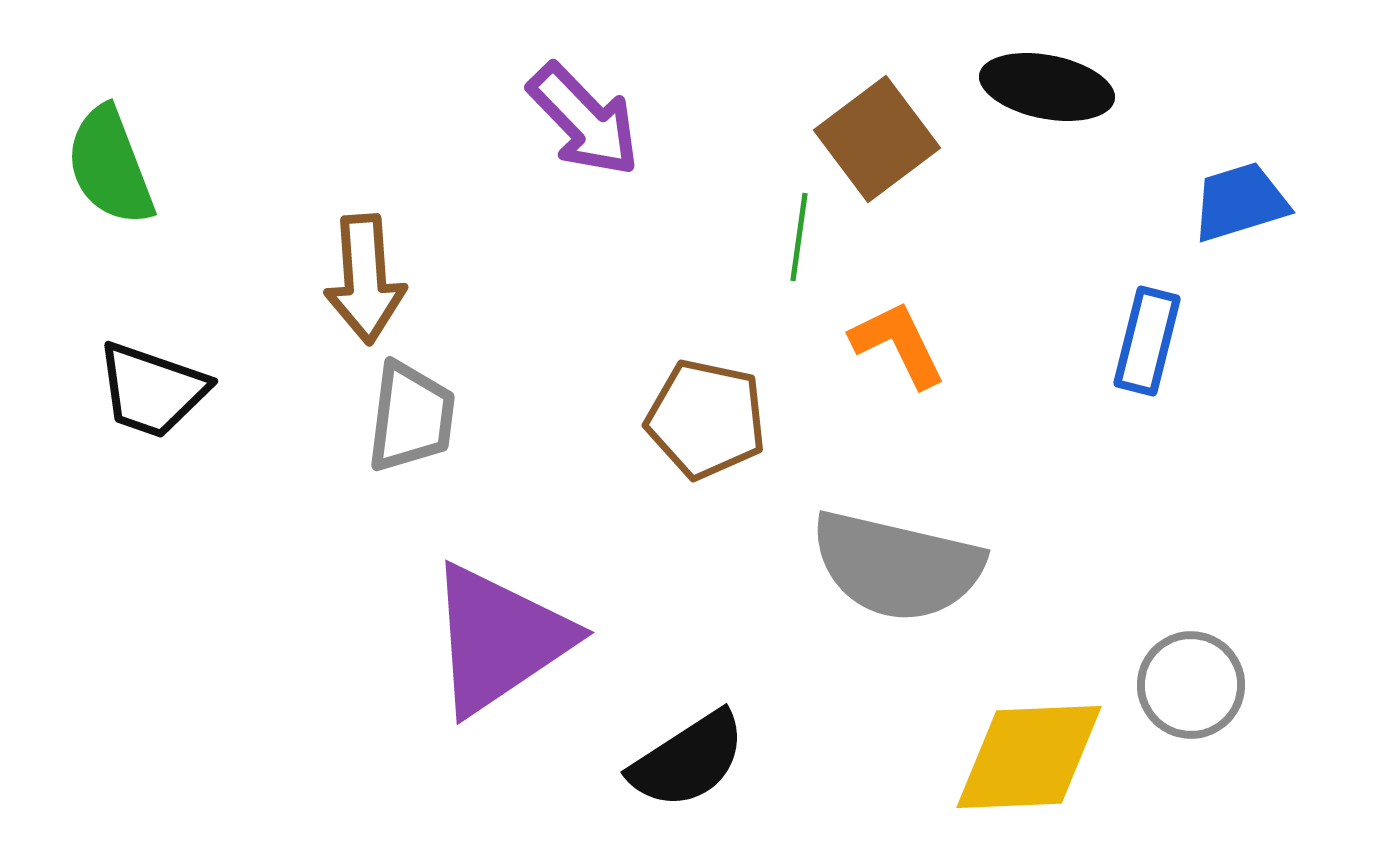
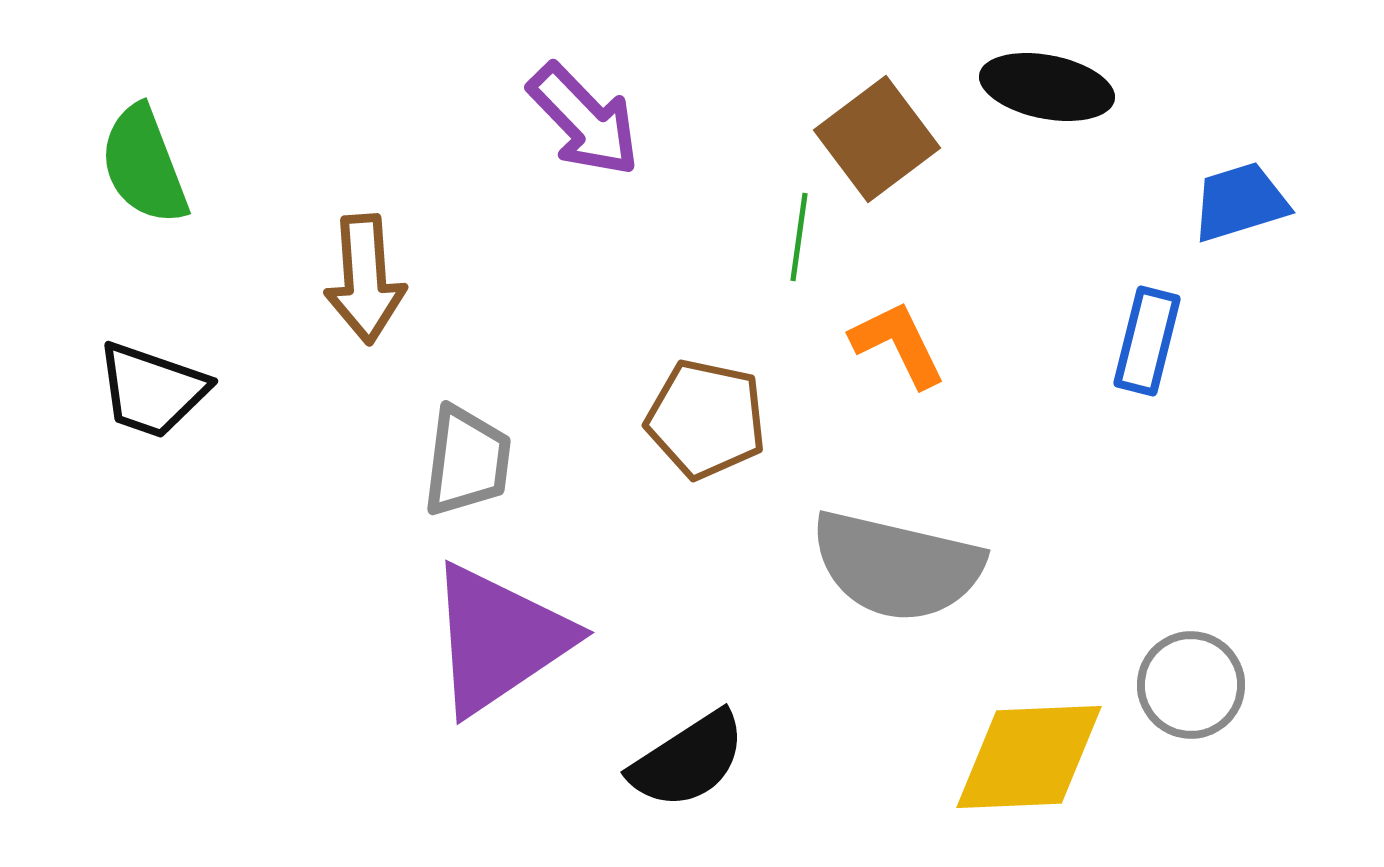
green semicircle: moved 34 px right, 1 px up
gray trapezoid: moved 56 px right, 44 px down
